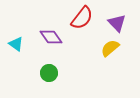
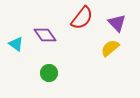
purple diamond: moved 6 px left, 2 px up
